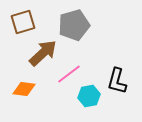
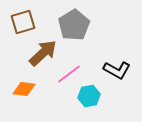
gray pentagon: rotated 16 degrees counterclockwise
black L-shape: moved 11 px up; rotated 76 degrees counterclockwise
